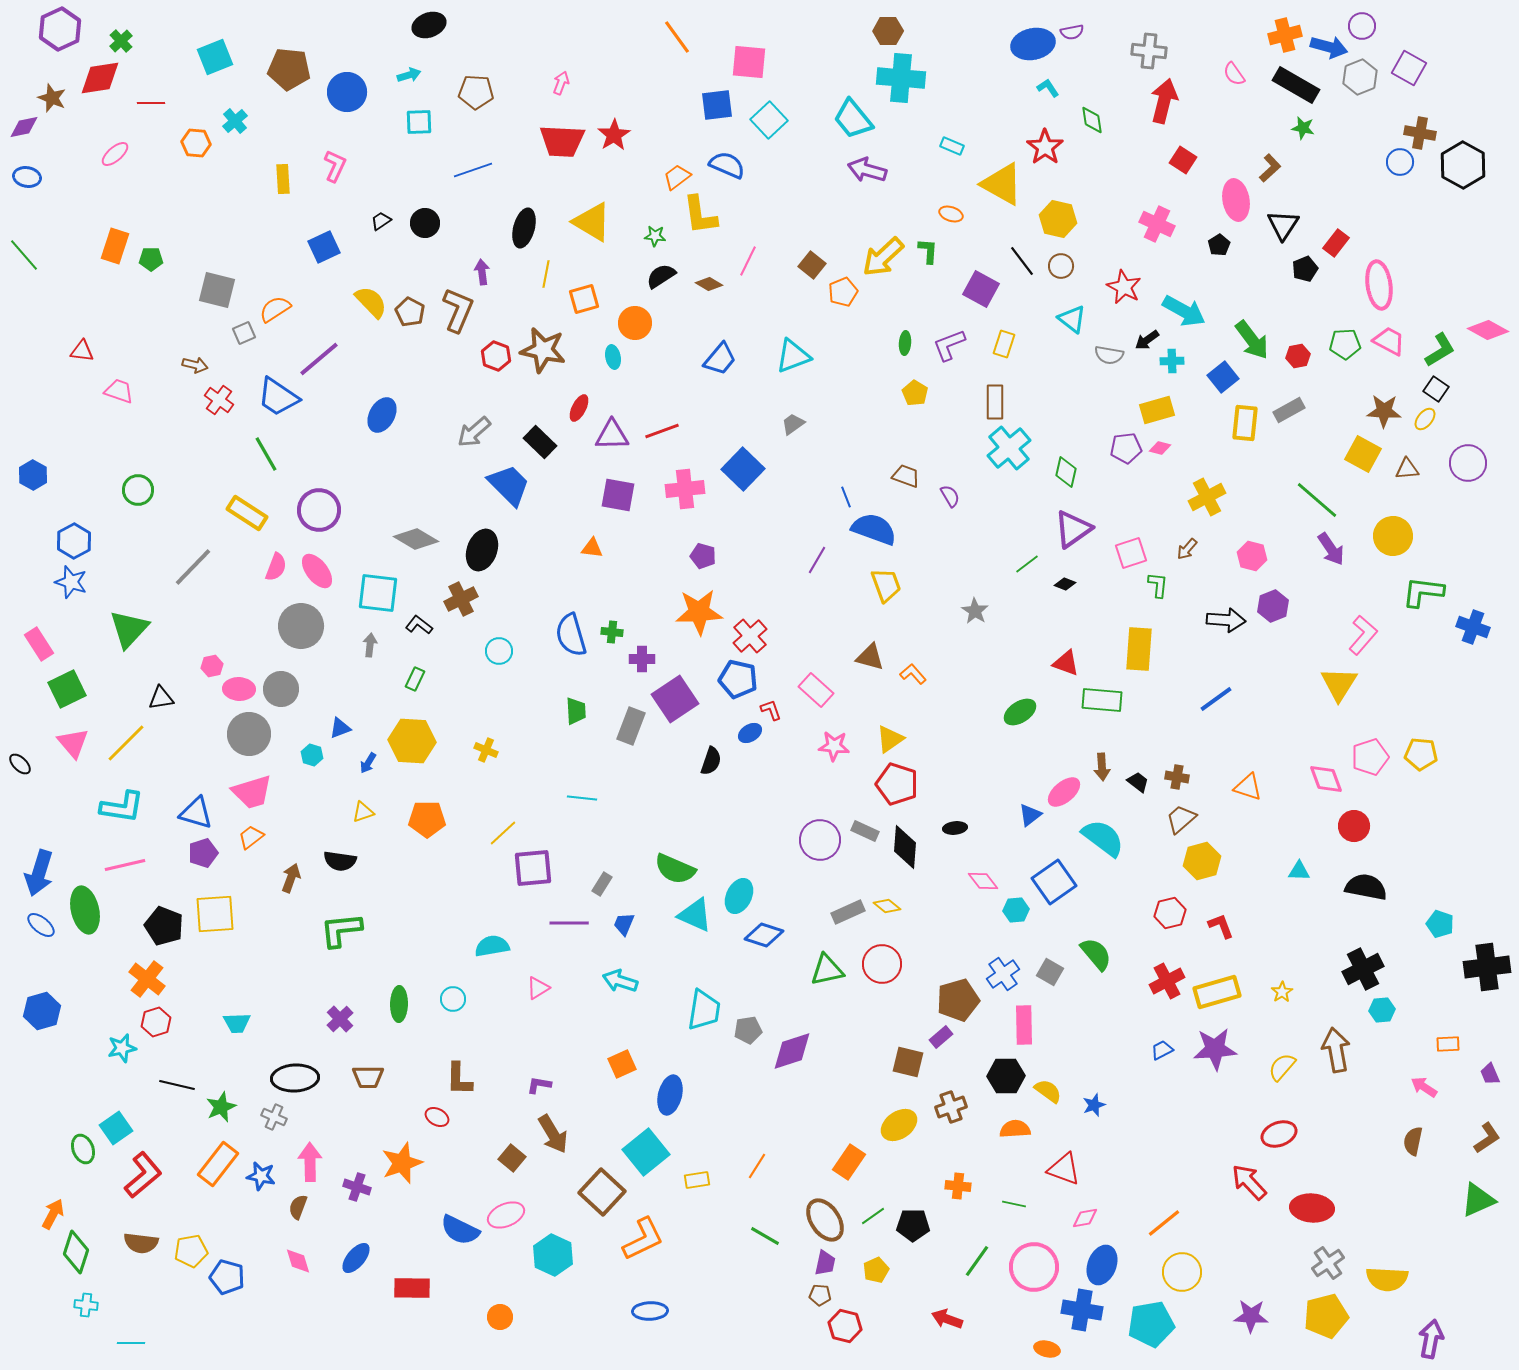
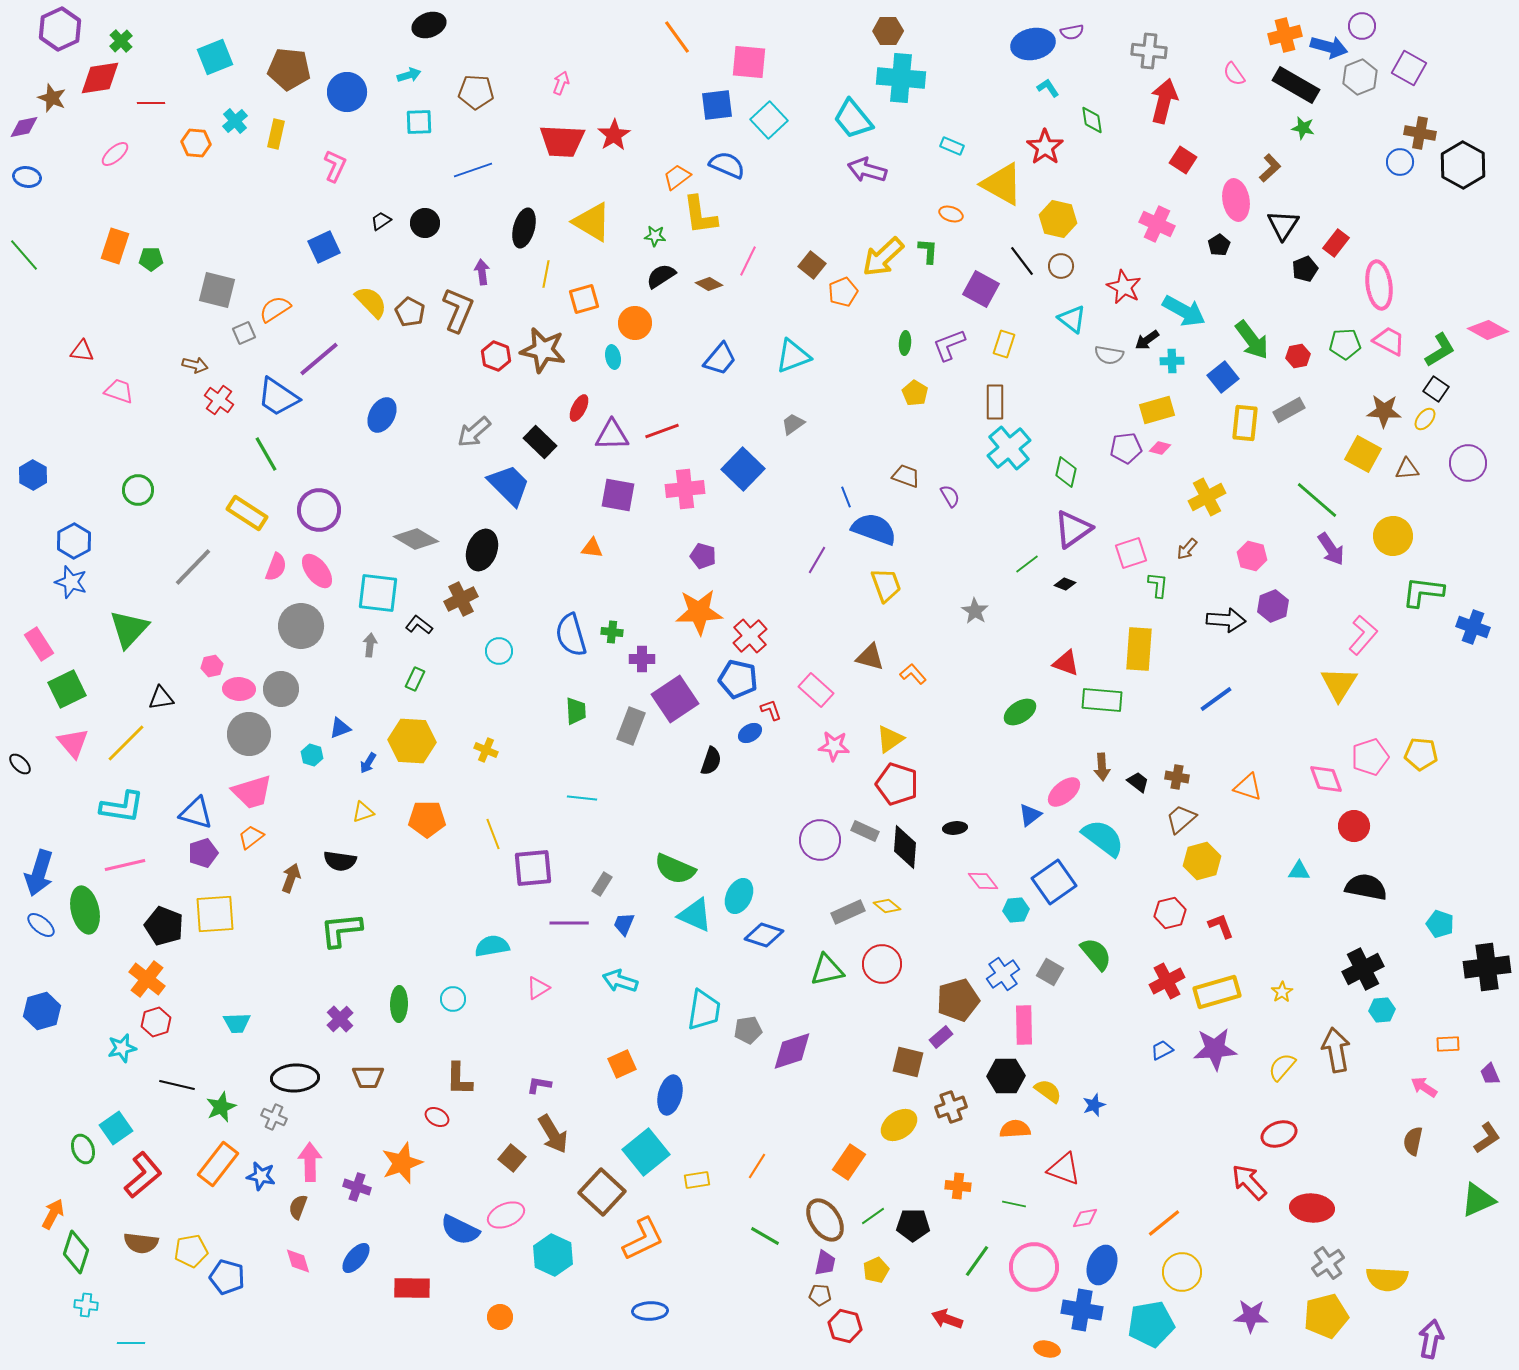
yellow rectangle at (283, 179): moved 7 px left, 45 px up; rotated 16 degrees clockwise
yellow line at (503, 833): moved 10 px left, 1 px down; rotated 68 degrees counterclockwise
